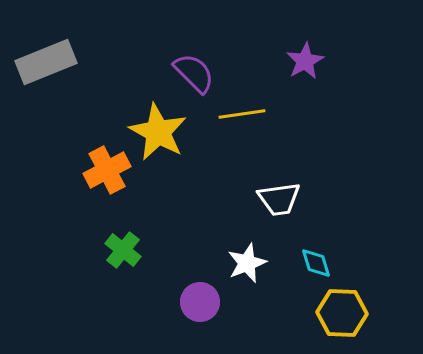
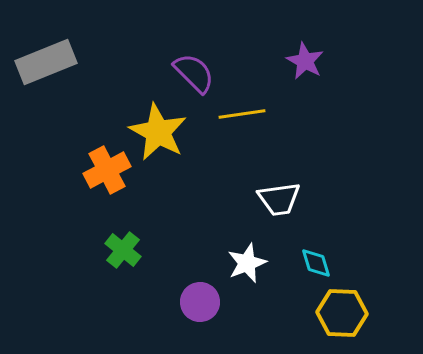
purple star: rotated 15 degrees counterclockwise
